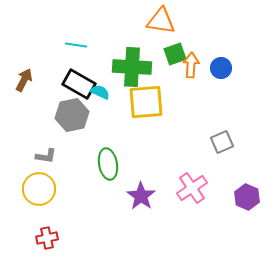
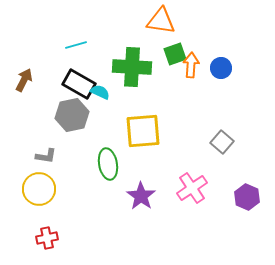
cyan line: rotated 25 degrees counterclockwise
yellow square: moved 3 px left, 29 px down
gray square: rotated 25 degrees counterclockwise
